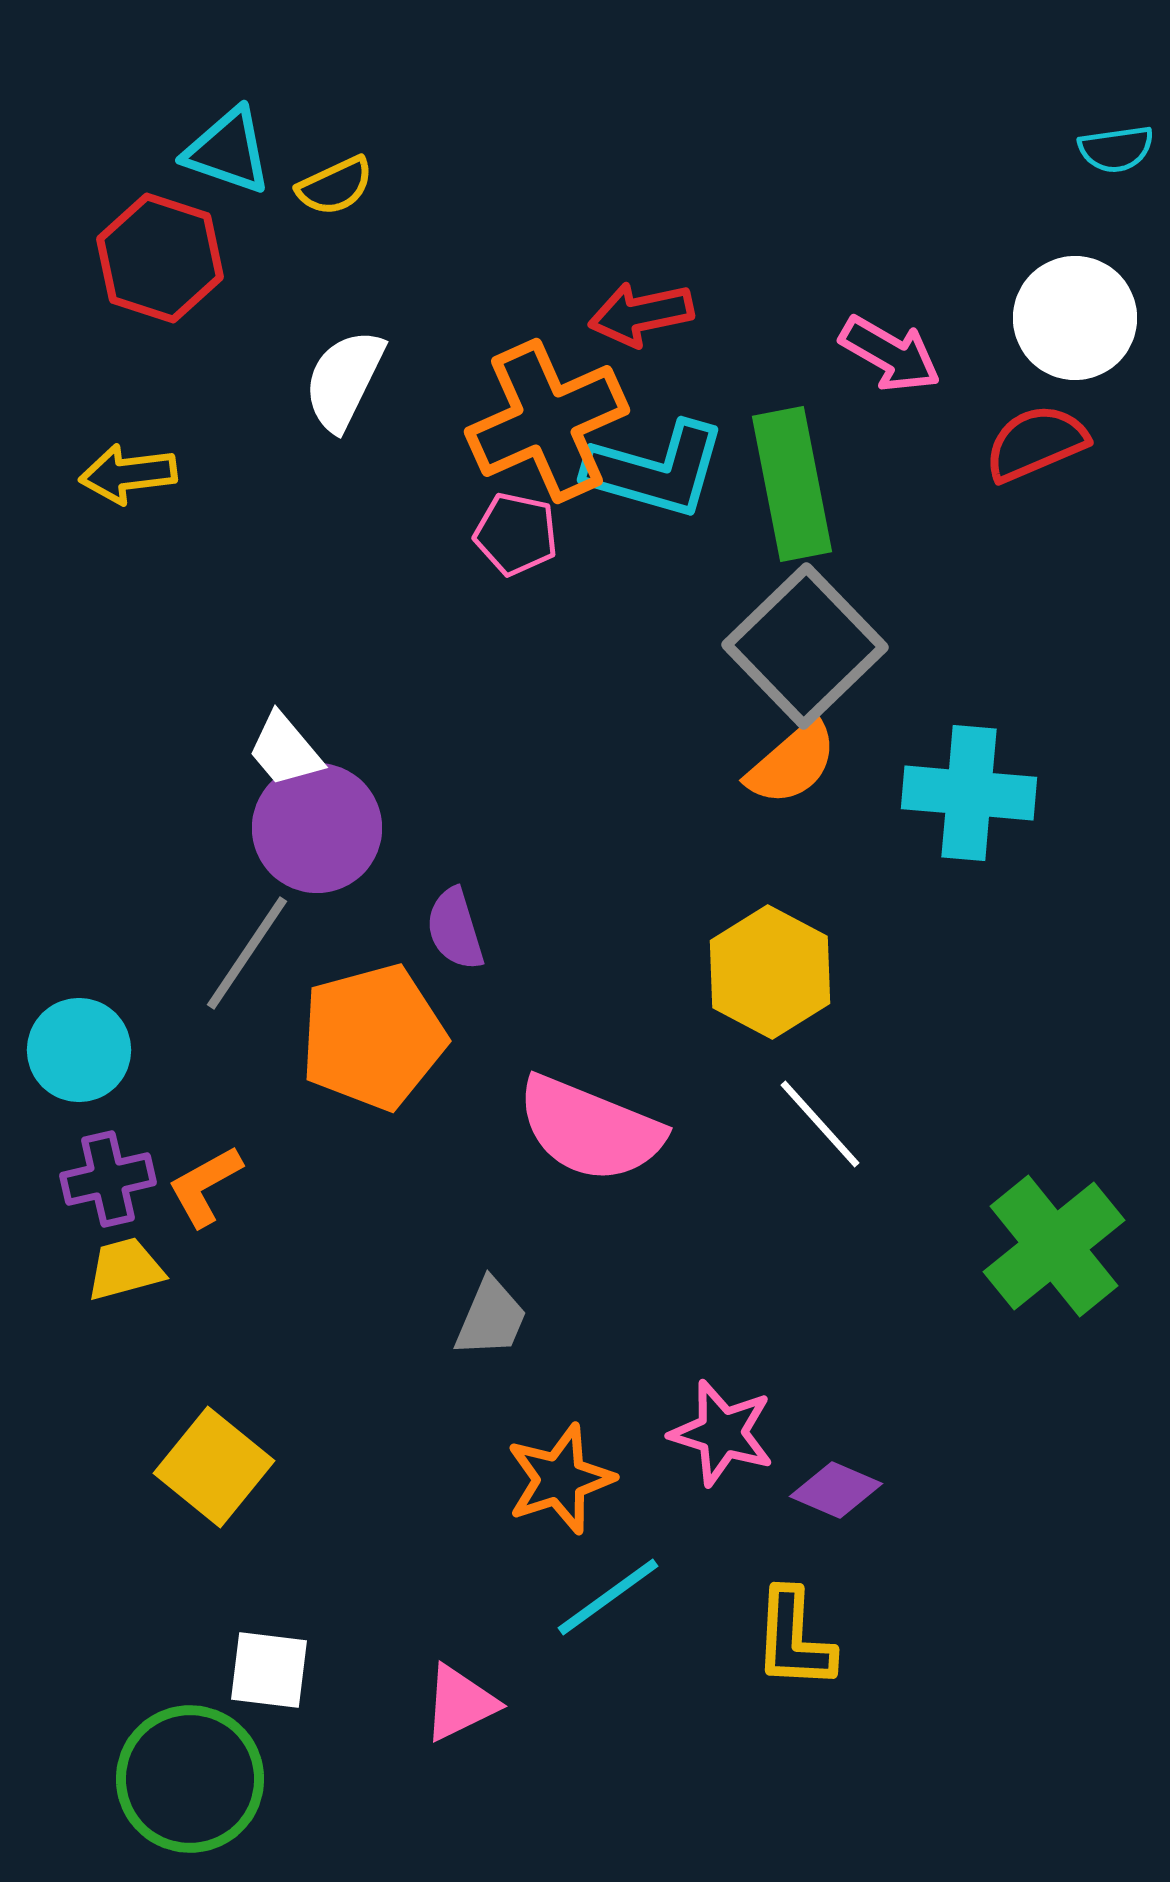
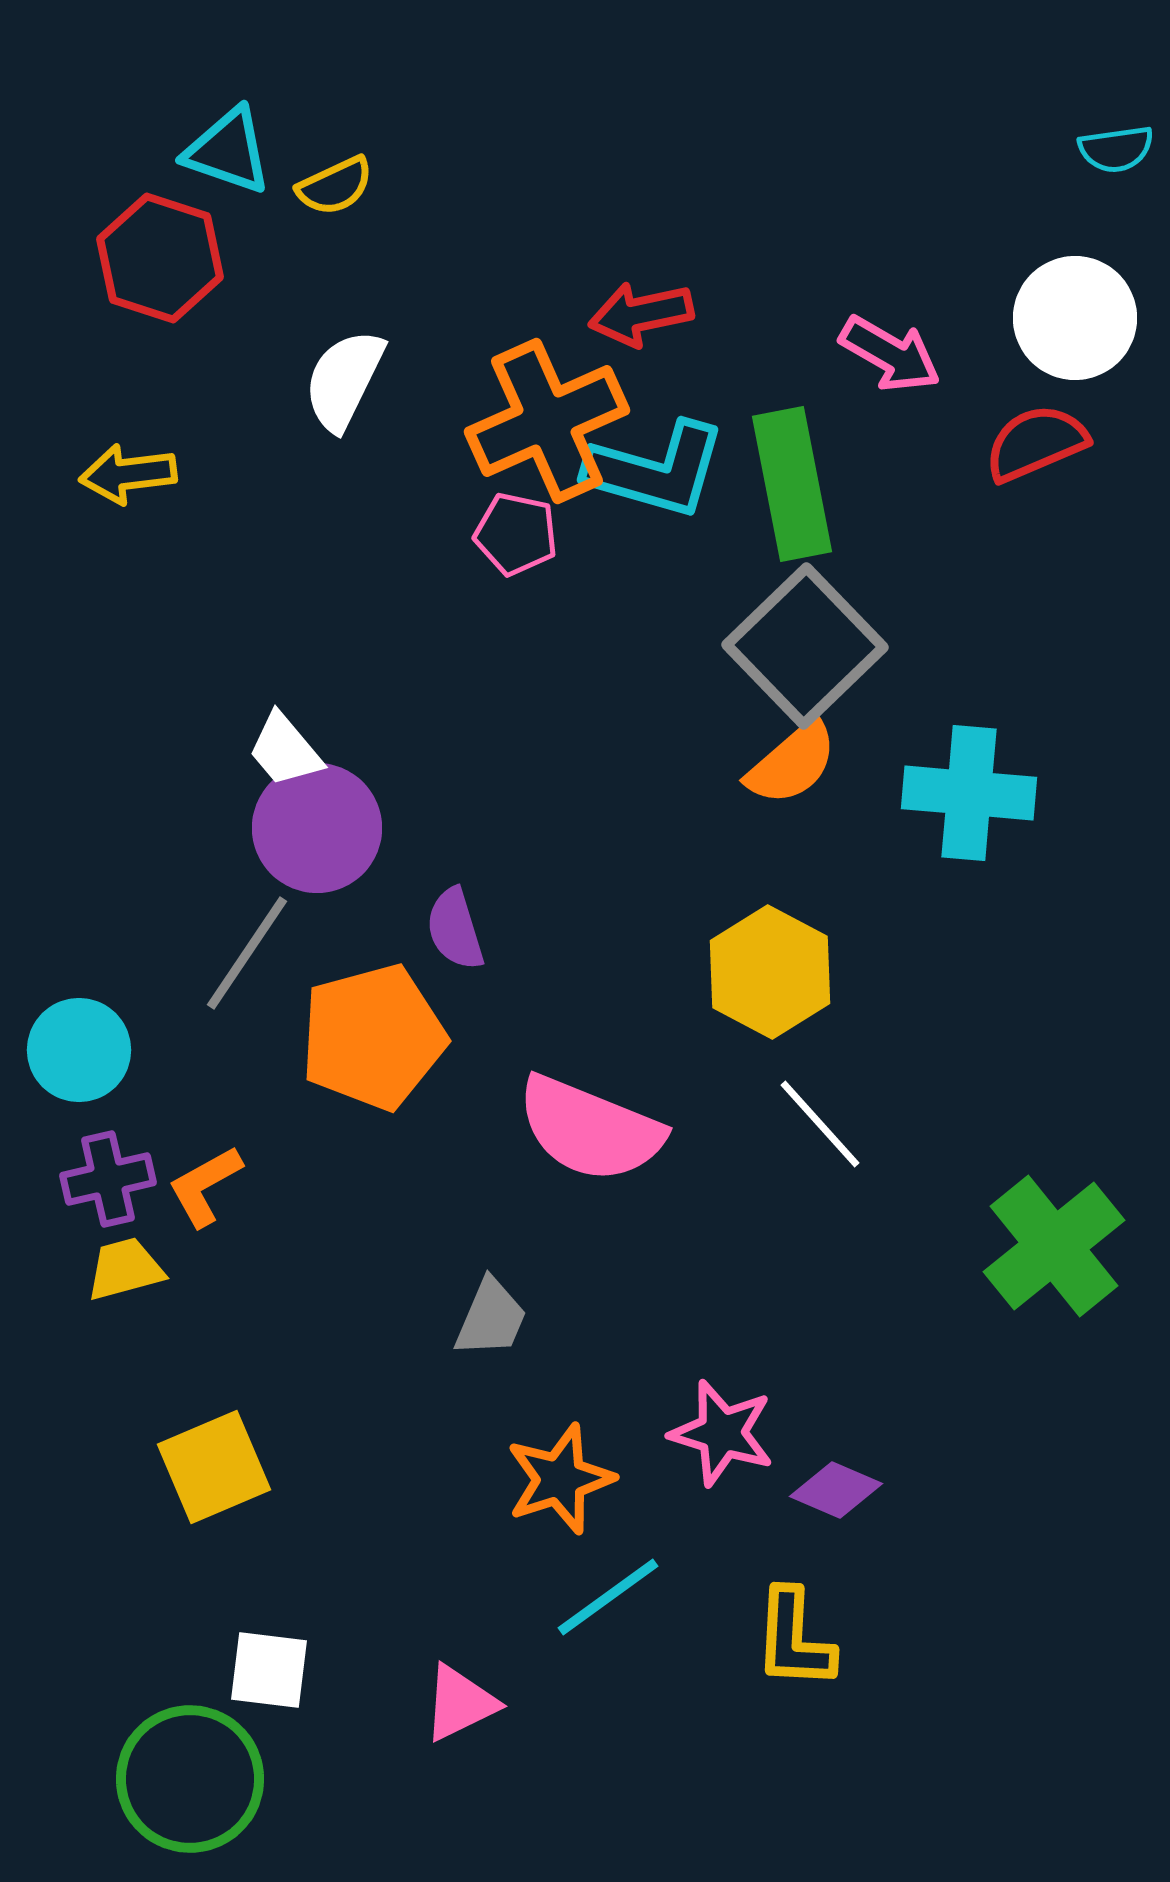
yellow square: rotated 28 degrees clockwise
